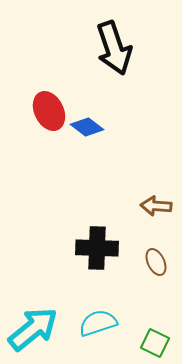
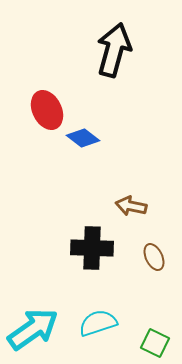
black arrow: moved 2 px down; rotated 146 degrees counterclockwise
red ellipse: moved 2 px left, 1 px up
blue diamond: moved 4 px left, 11 px down
brown arrow: moved 25 px left; rotated 8 degrees clockwise
black cross: moved 5 px left
brown ellipse: moved 2 px left, 5 px up
cyan arrow: rotated 4 degrees clockwise
